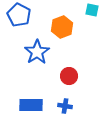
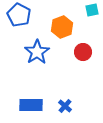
cyan square: rotated 24 degrees counterclockwise
red circle: moved 14 px right, 24 px up
blue cross: rotated 32 degrees clockwise
